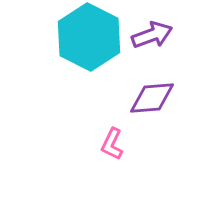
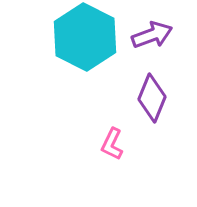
cyan hexagon: moved 4 px left
purple diamond: rotated 63 degrees counterclockwise
